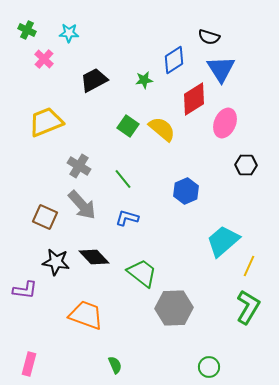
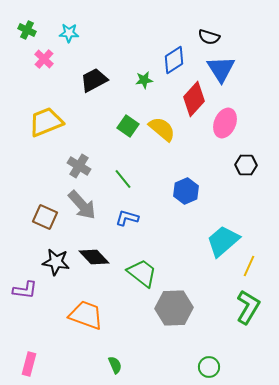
red diamond: rotated 16 degrees counterclockwise
